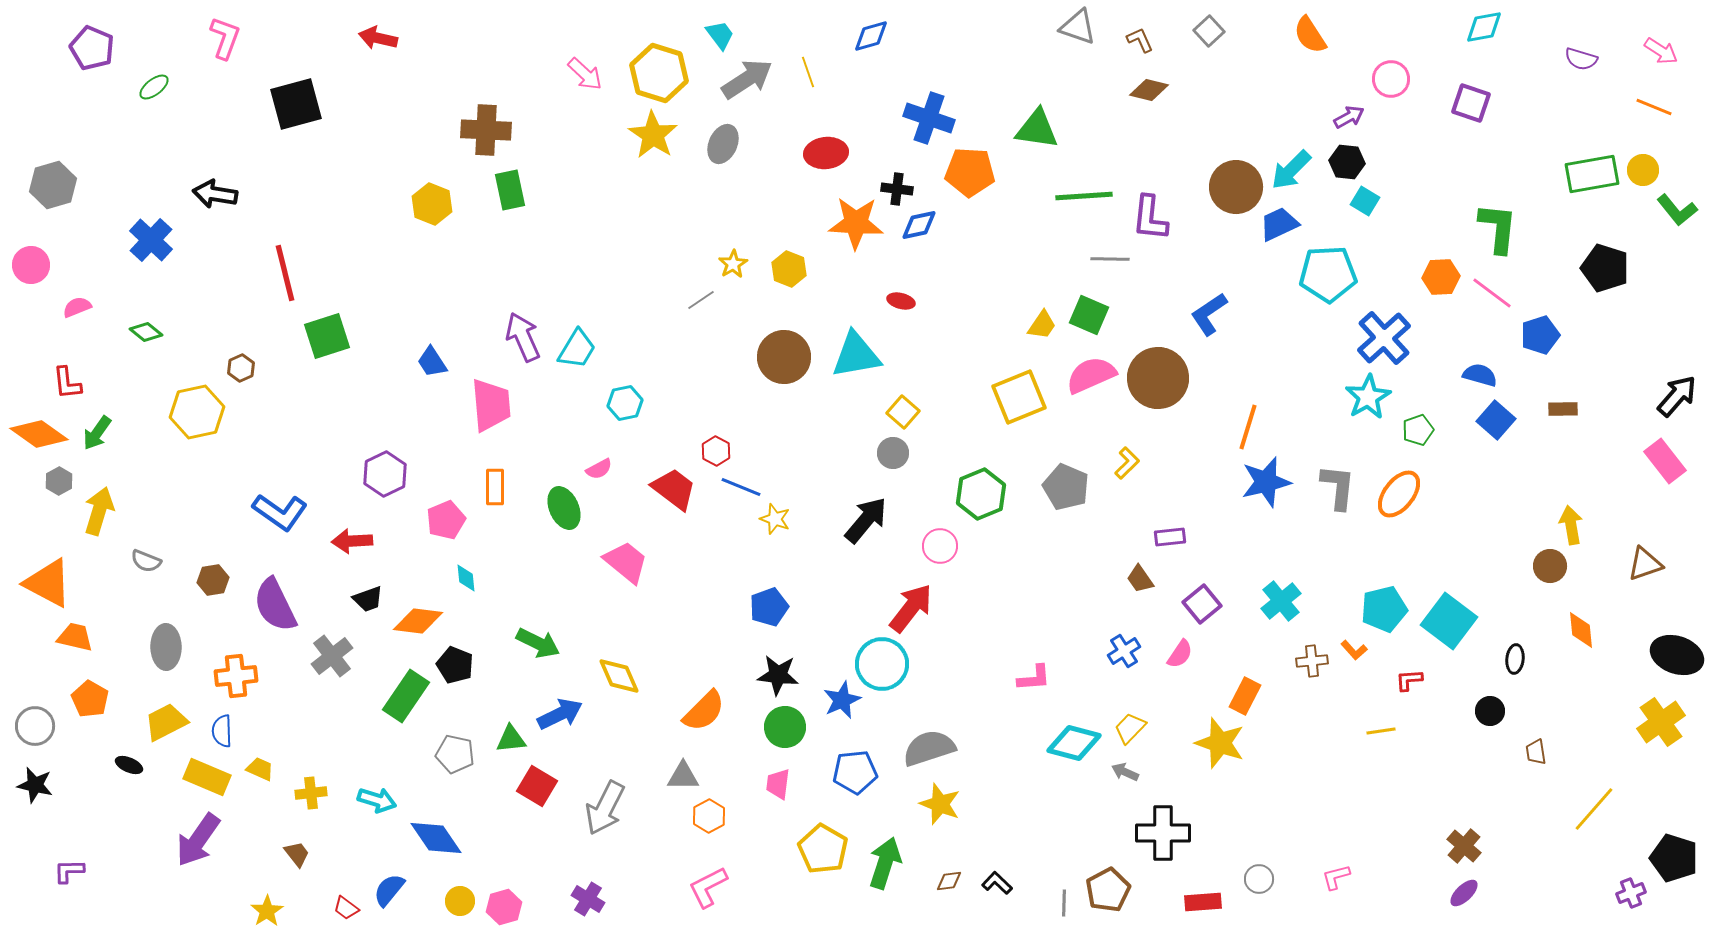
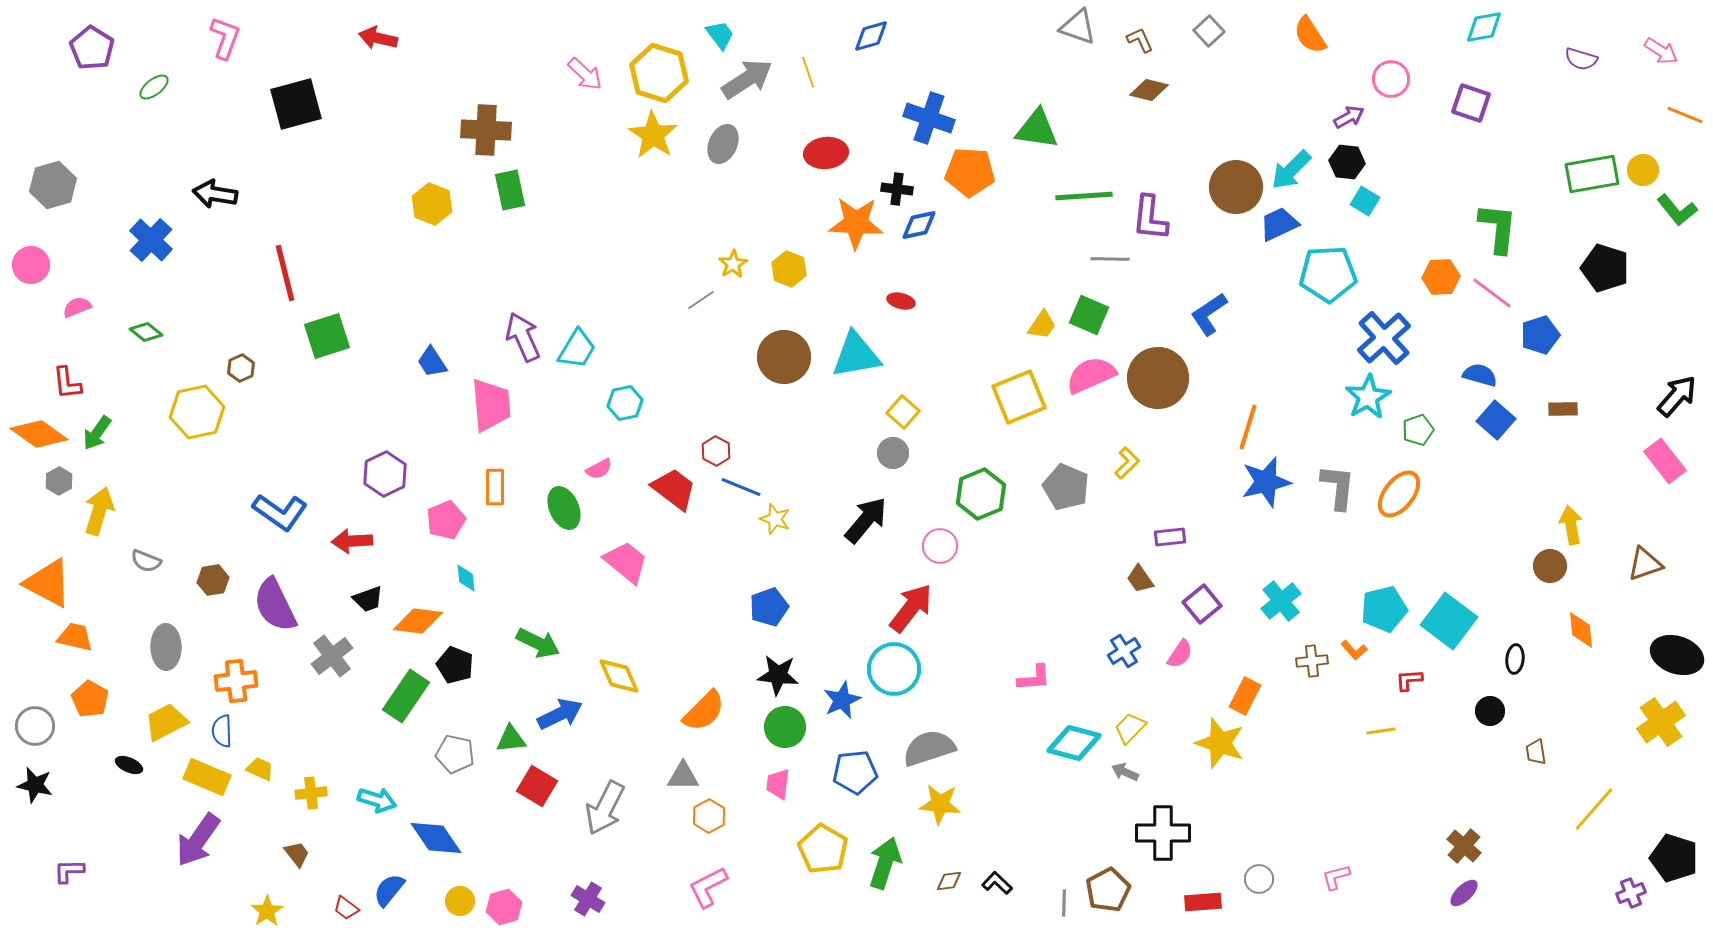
purple pentagon at (92, 48): rotated 9 degrees clockwise
orange line at (1654, 107): moved 31 px right, 8 px down
cyan circle at (882, 664): moved 12 px right, 5 px down
orange cross at (236, 676): moved 5 px down
yellow star at (940, 804): rotated 15 degrees counterclockwise
